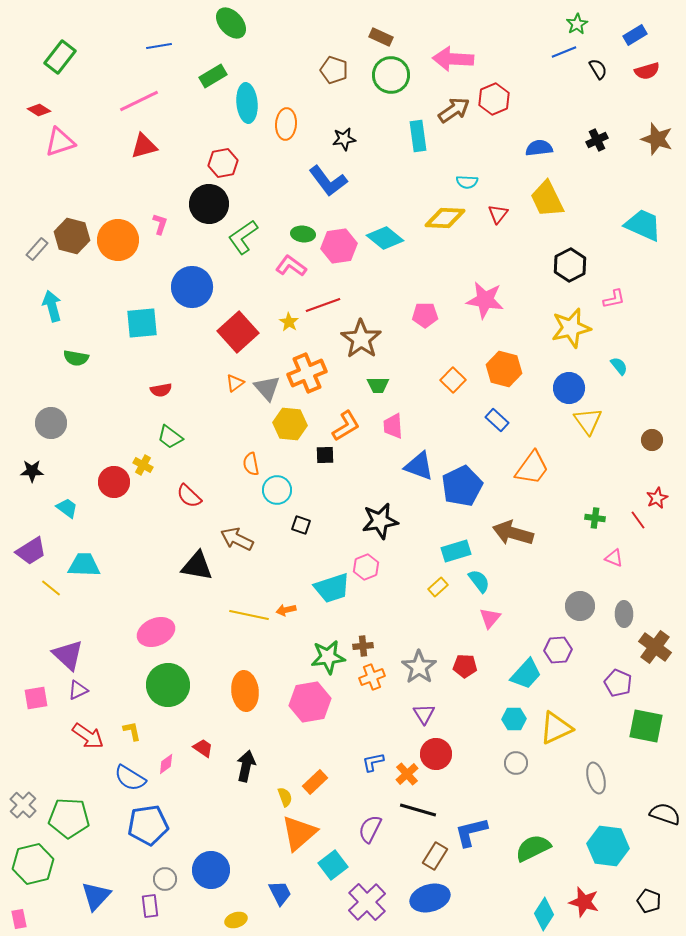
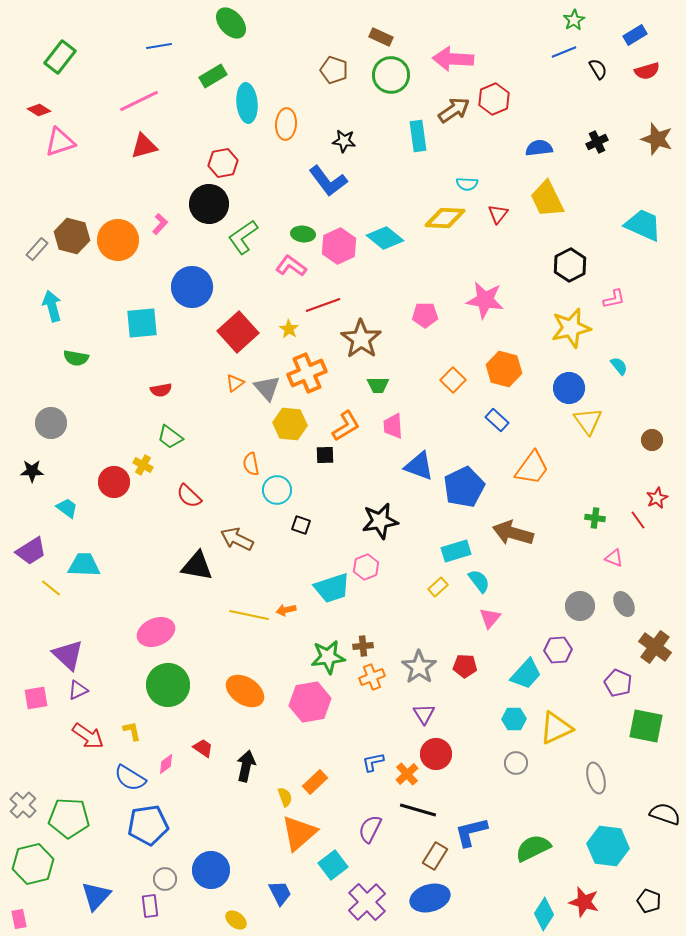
green star at (577, 24): moved 3 px left, 4 px up
black star at (344, 139): moved 2 px down; rotated 15 degrees clockwise
black cross at (597, 140): moved 2 px down
cyan semicircle at (467, 182): moved 2 px down
pink L-shape at (160, 224): rotated 25 degrees clockwise
pink hexagon at (339, 246): rotated 16 degrees counterclockwise
yellow star at (289, 322): moved 7 px down
blue pentagon at (462, 486): moved 2 px right, 1 px down
gray ellipse at (624, 614): moved 10 px up; rotated 30 degrees counterclockwise
orange ellipse at (245, 691): rotated 51 degrees counterclockwise
yellow ellipse at (236, 920): rotated 55 degrees clockwise
